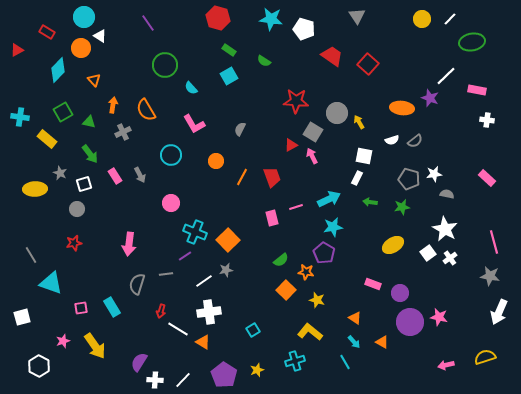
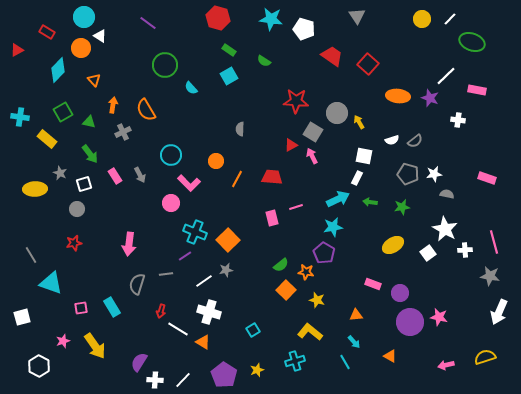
purple line at (148, 23): rotated 18 degrees counterclockwise
green ellipse at (472, 42): rotated 30 degrees clockwise
orange ellipse at (402, 108): moved 4 px left, 12 px up
white cross at (487, 120): moved 29 px left
pink L-shape at (194, 124): moved 5 px left, 59 px down; rotated 15 degrees counterclockwise
gray semicircle at (240, 129): rotated 24 degrees counterclockwise
orange line at (242, 177): moved 5 px left, 2 px down
red trapezoid at (272, 177): rotated 65 degrees counterclockwise
pink rectangle at (487, 178): rotated 24 degrees counterclockwise
gray pentagon at (409, 179): moved 1 px left, 5 px up
cyan arrow at (329, 199): moved 9 px right
white cross at (450, 258): moved 15 px right, 8 px up; rotated 32 degrees clockwise
green semicircle at (281, 260): moved 5 px down
white cross at (209, 312): rotated 25 degrees clockwise
orange triangle at (355, 318): moved 1 px right, 3 px up; rotated 40 degrees counterclockwise
orange triangle at (382, 342): moved 8 px right, 14 px down
